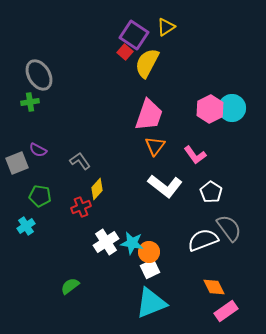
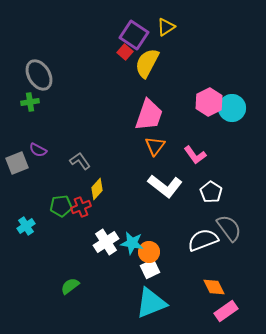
pink hexagon: moved 1 px left, 7 px up
green pentagon: moved 21 px right, 10 px down; rotated 15 degrees counterclockwise
